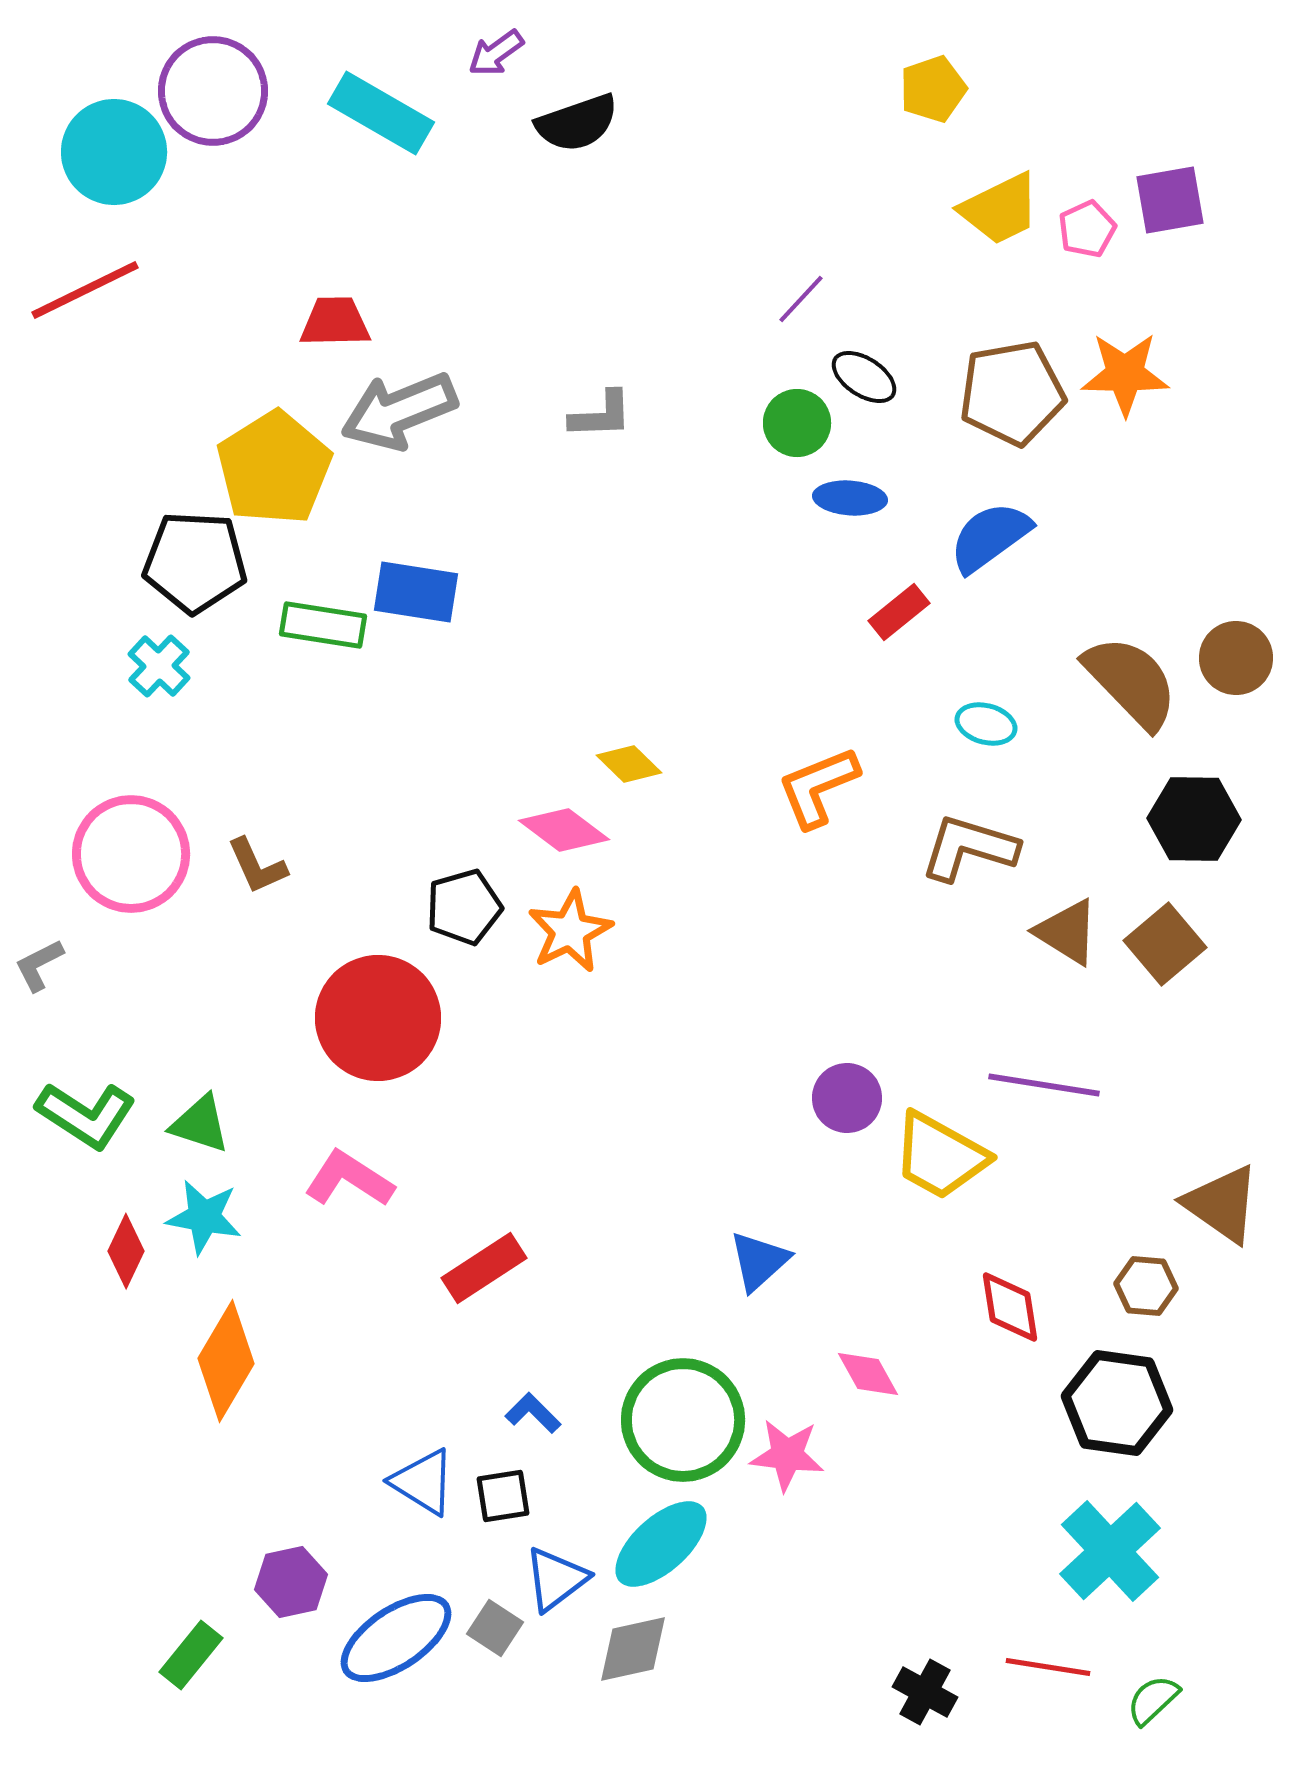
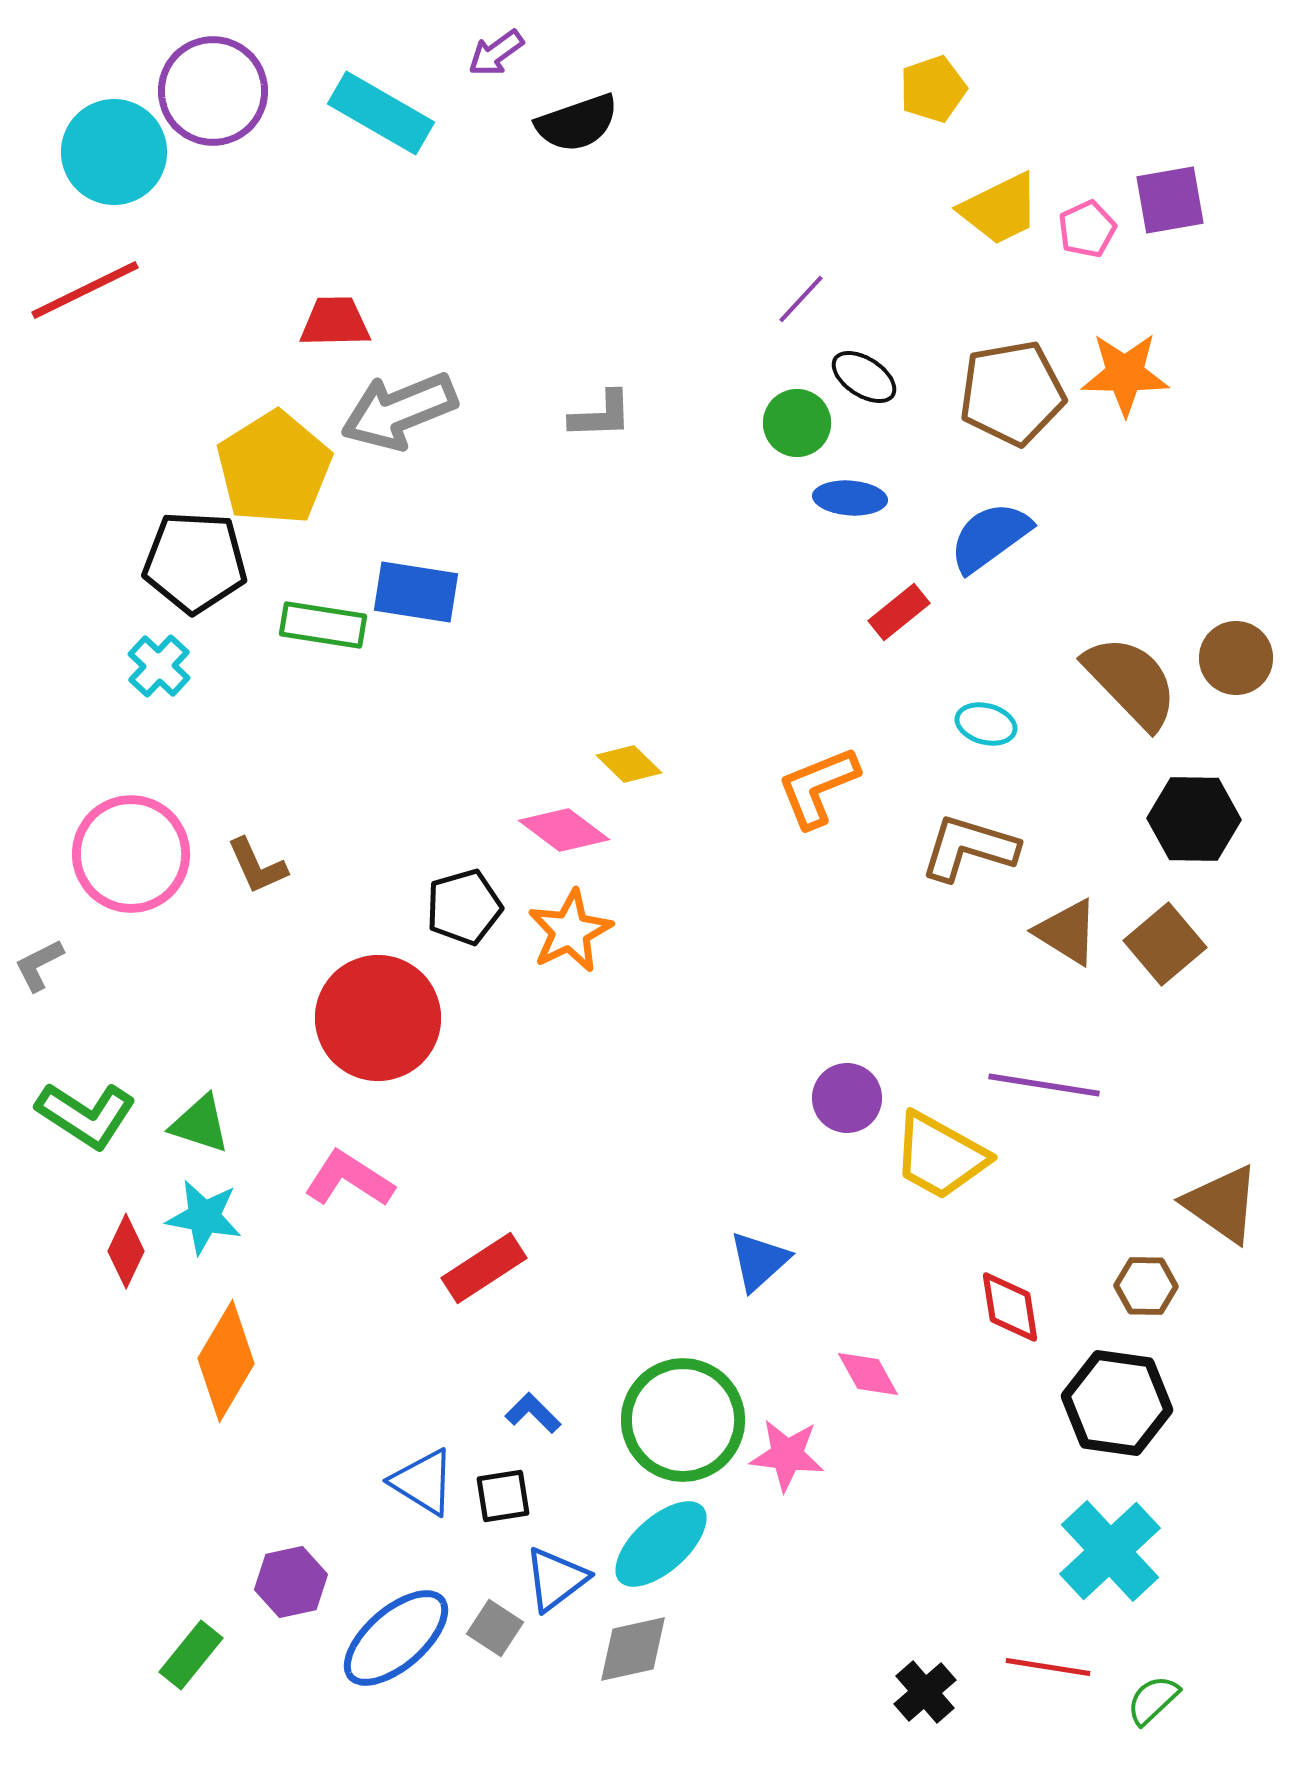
brown hexagon at (1146, 1286): rotated 4 degrees counterclockwise
blue ellipse at (396, 1638): rotated 7 degrees counterclockwise
black cross at (925, 1692): rotated 20 degrees clockwise
